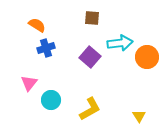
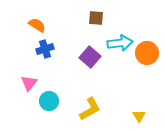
brown square: moved 4 px right
blue cross: moved 1 px left, 1 px down
orange circle: moved 4 px up
cyan circle: moved 2 px left, 1 px down
